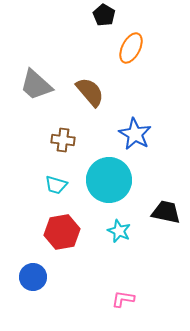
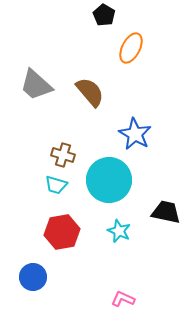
brown cross: moved 15 px down; rotated 10 degrees clockwise
pink L-shape: rotated 15 degrees clockwise
